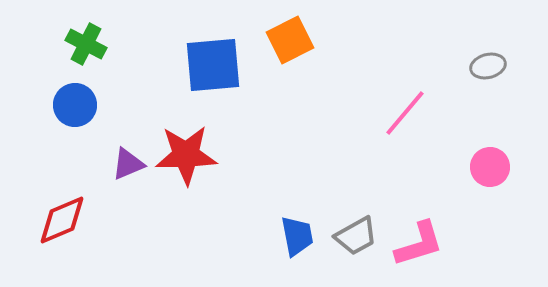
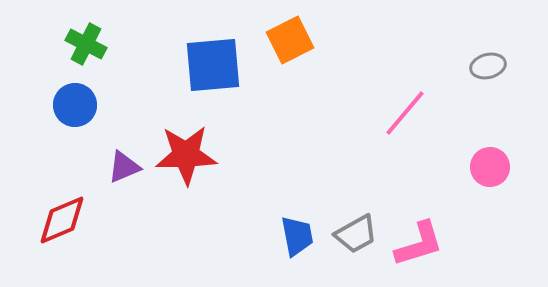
purple triangle: moved 4 px left, 3 px down
gray trapezoid: moved 2 px up
